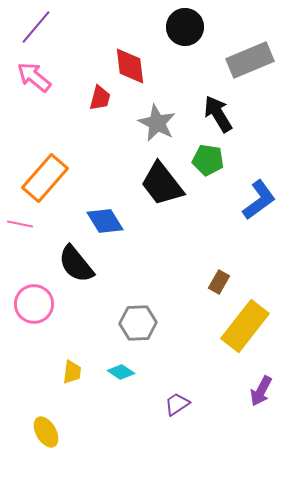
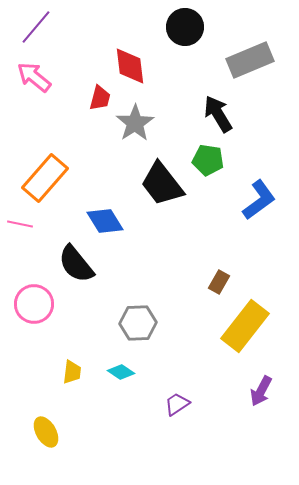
gray star: moved 22 px left; rotated 12 degrees clockwise
